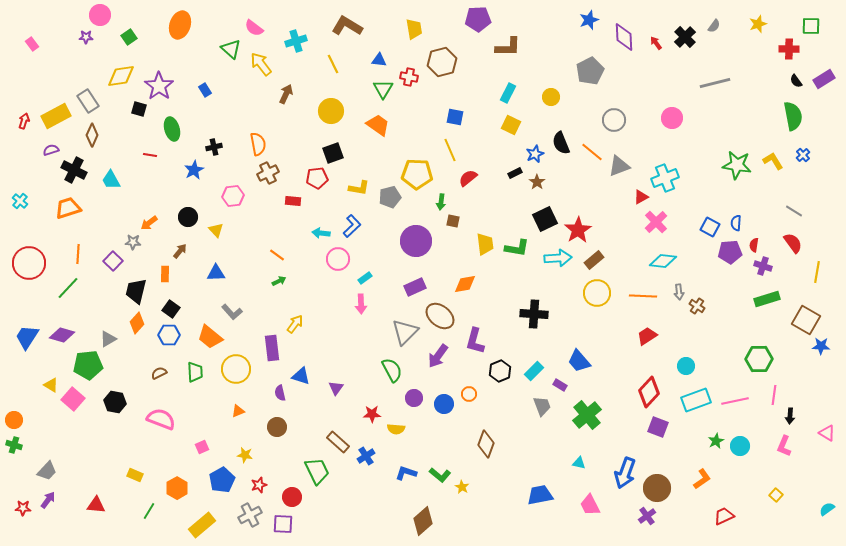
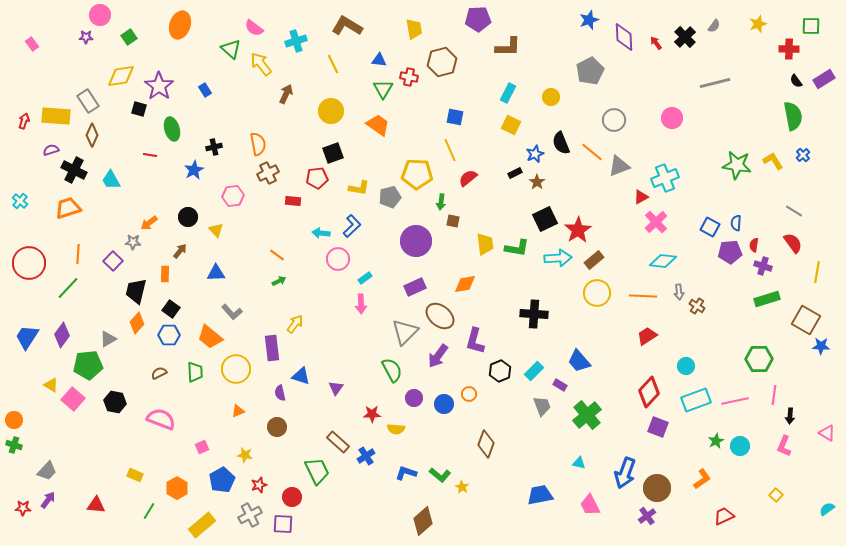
yellow rectangle at (56, 116): rotated 32 degrees clockwise
purple diamond at (62, 335): rotated 70 degrees counterclockwise
